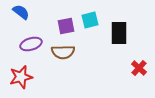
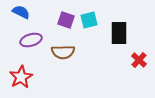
blue semicircle: rotated 12 degrees counterclockwise
cyan square: moved 1 px left
purple square: moved 6 px up; rotated 30 degrees clockwise
purple ellipse: moved 4 px up
red cross: moved 8 px up
red star: rotated 15 degrees counterclockwise
